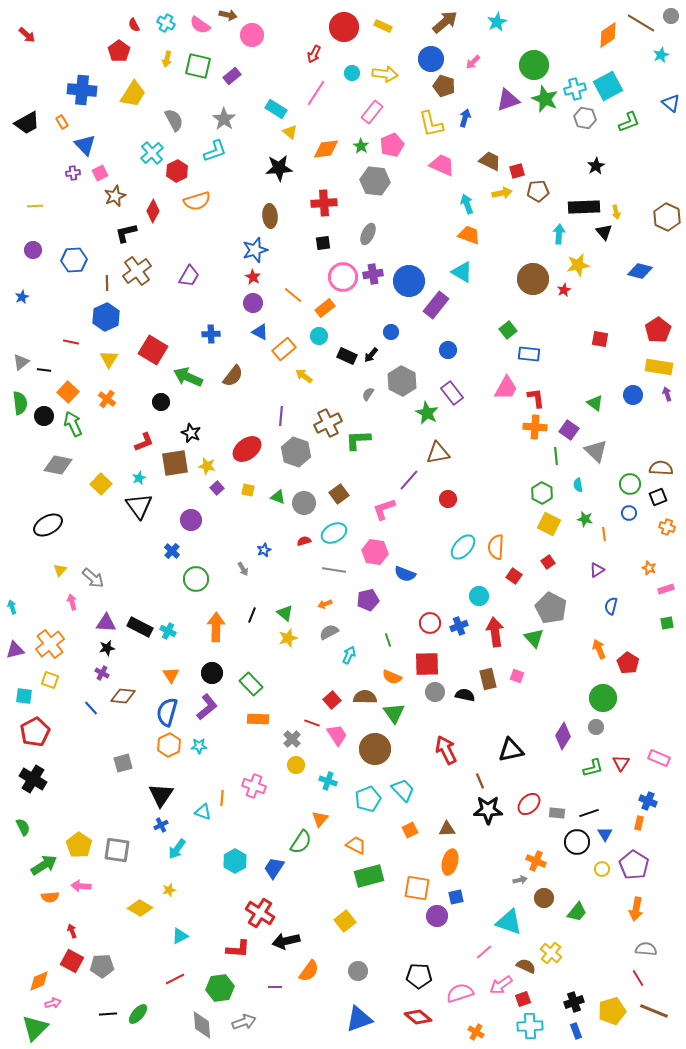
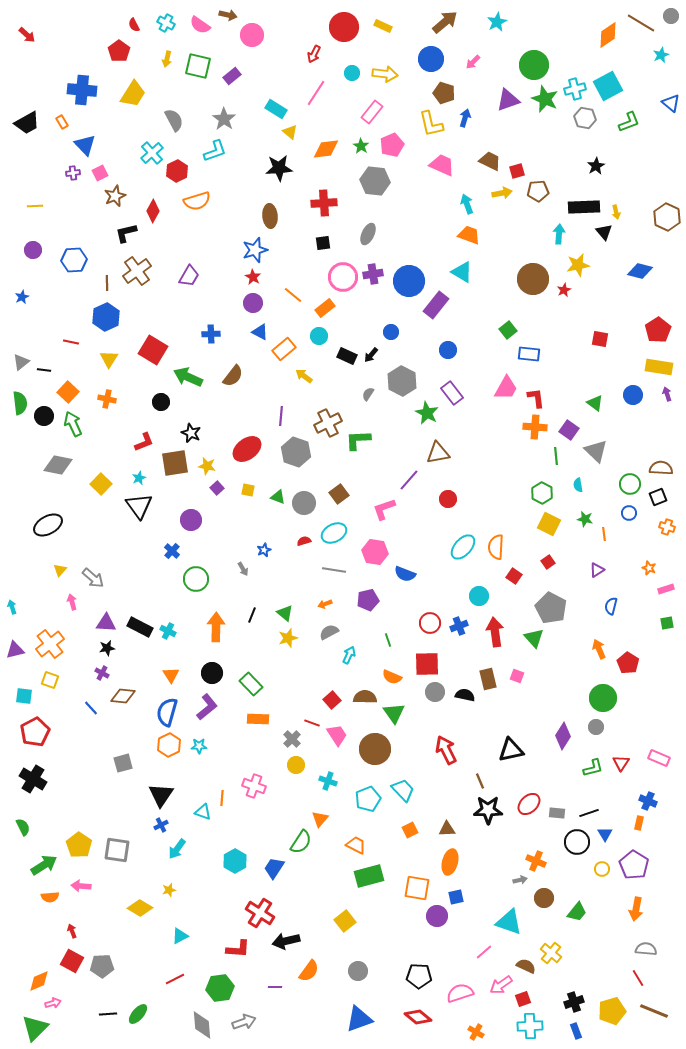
brown pentagon at (444, 86): moved 7 px down
orange cross at (107, 399): rotated 24 degrees counterclockwise
